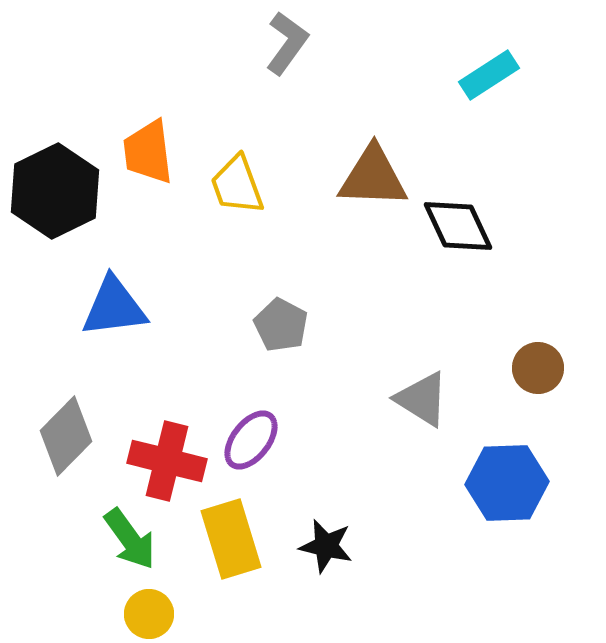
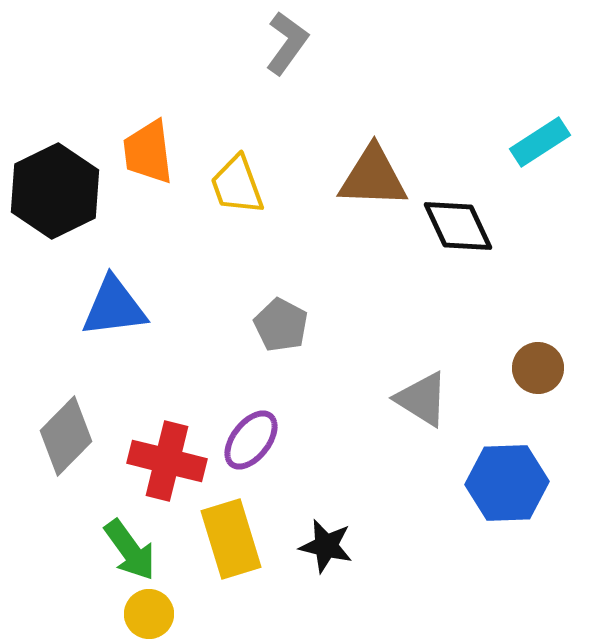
cyan rectangle: moved 51 px right, 67 px down
green arrow: moved 11 px down
